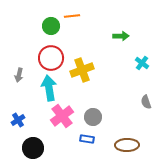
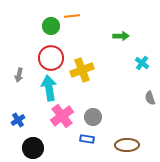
gray semicircle: moved 4 px right, 4 px up
